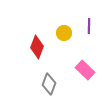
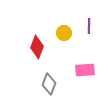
pink rectangle: rotated 48 degrees counterclockwise
